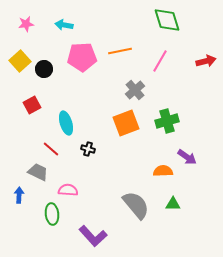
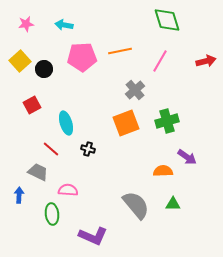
purple L-shape: rotated 24 degrees counterclockwise
